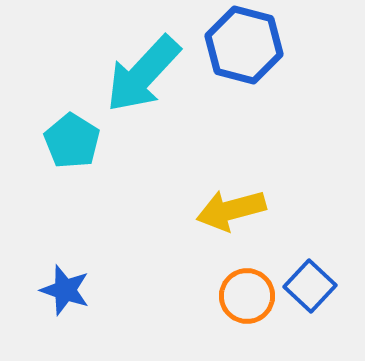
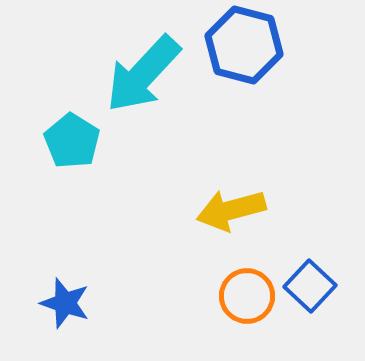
blue star: moved 13 px down
